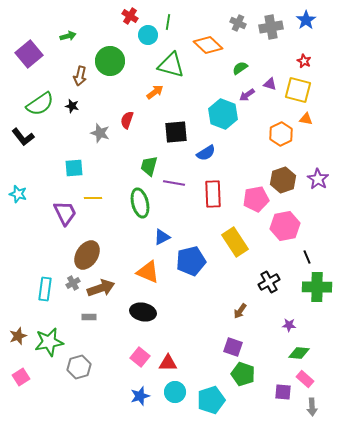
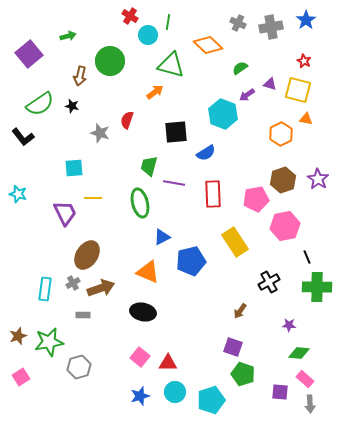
gray rectangle at (89, 317): moved 6 px left, 2 px up
purple square at (283, 392): moved 3 px left
gray arrow at (312, 407): moved 2 px left, 3 px up
